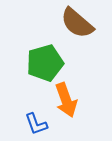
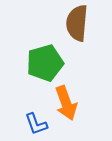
brown semicircle: rotated 54 degrees clockwise
orange arrow: moved 3 px down
